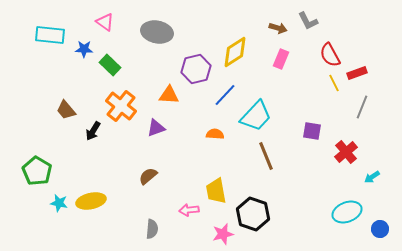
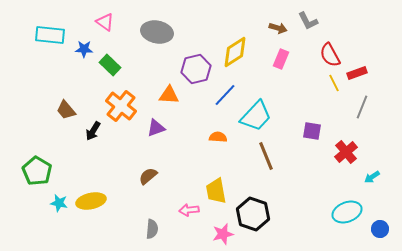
orange semicircle: moved 3 px right, 3 px down
